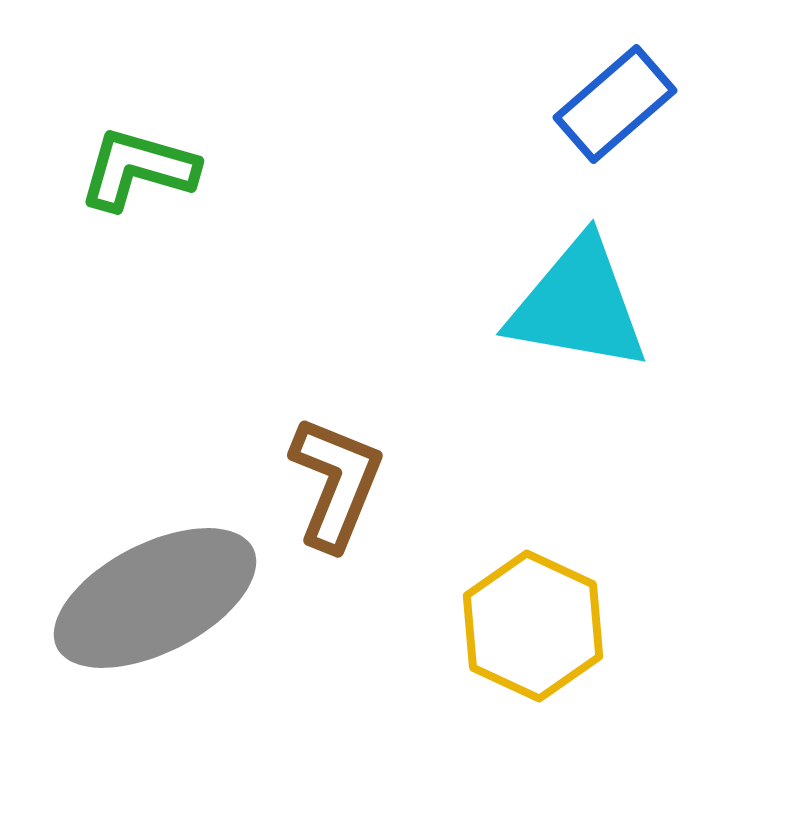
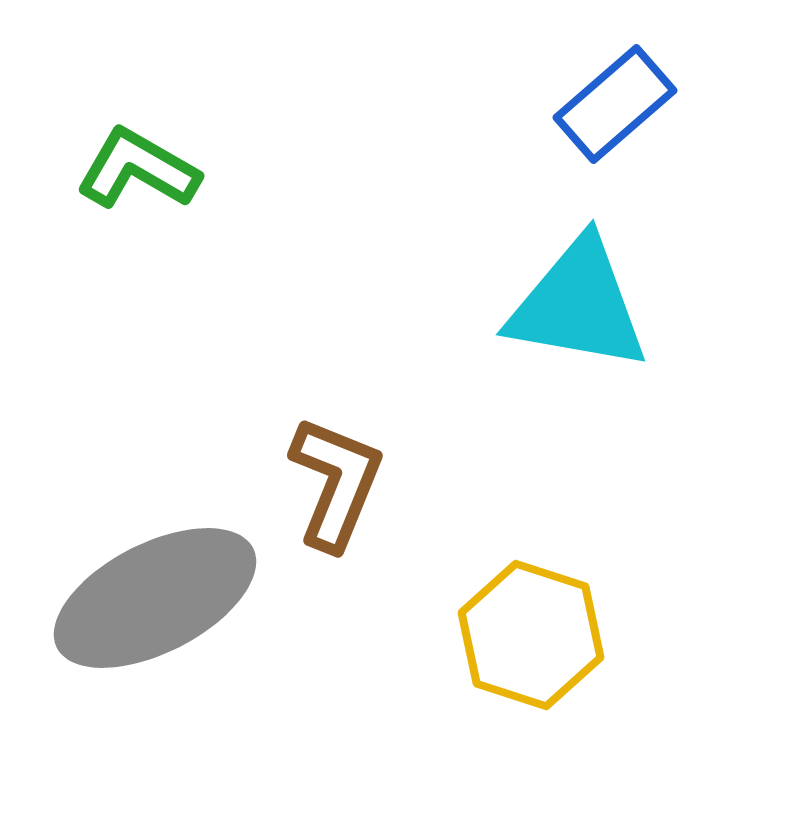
green L-shape: rotated 14 degrees clockwise
yellow hexagon: moved 2 px left, 9 px down; rotated 7 degrees counterclockwise
